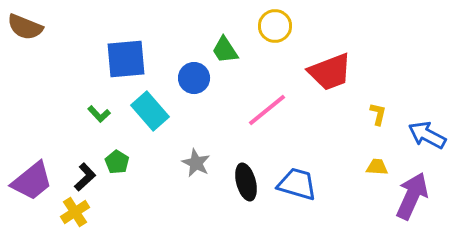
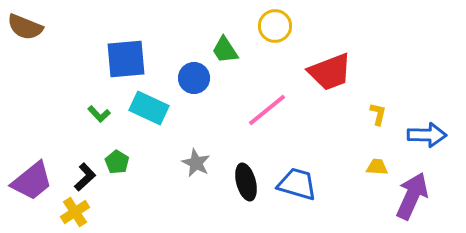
cyan rectangle: moved 1 px left, 3 px up; rotated 24 degrees counterclockwise
blue arrow: rotated 153 degrees clockwise
